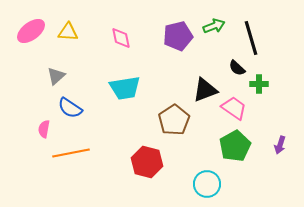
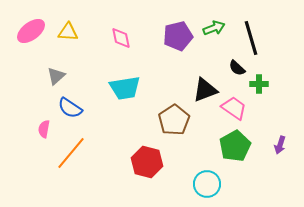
green arrow: moved 2 px down
orange line: rotated 39 degrees counterclockwise
